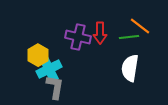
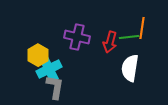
orange line: moved 2 px right, 2 px down; rotated 60 degrees clockwise
red arrow: moved 10 px right, 9 px down; rotated 15 degrees clockwise
purple cross: moved 1 px left
